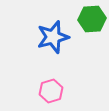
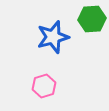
pink hexagon: moved 7 px left, 5 px up
